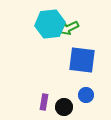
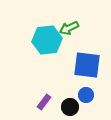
cyan hexagon: moved 3 px left, 16 px down
blue square: moved 5 px right, 5 px down
purple rectangle: rotated 28 degrees clockwise
black circle: moved 6 px right
